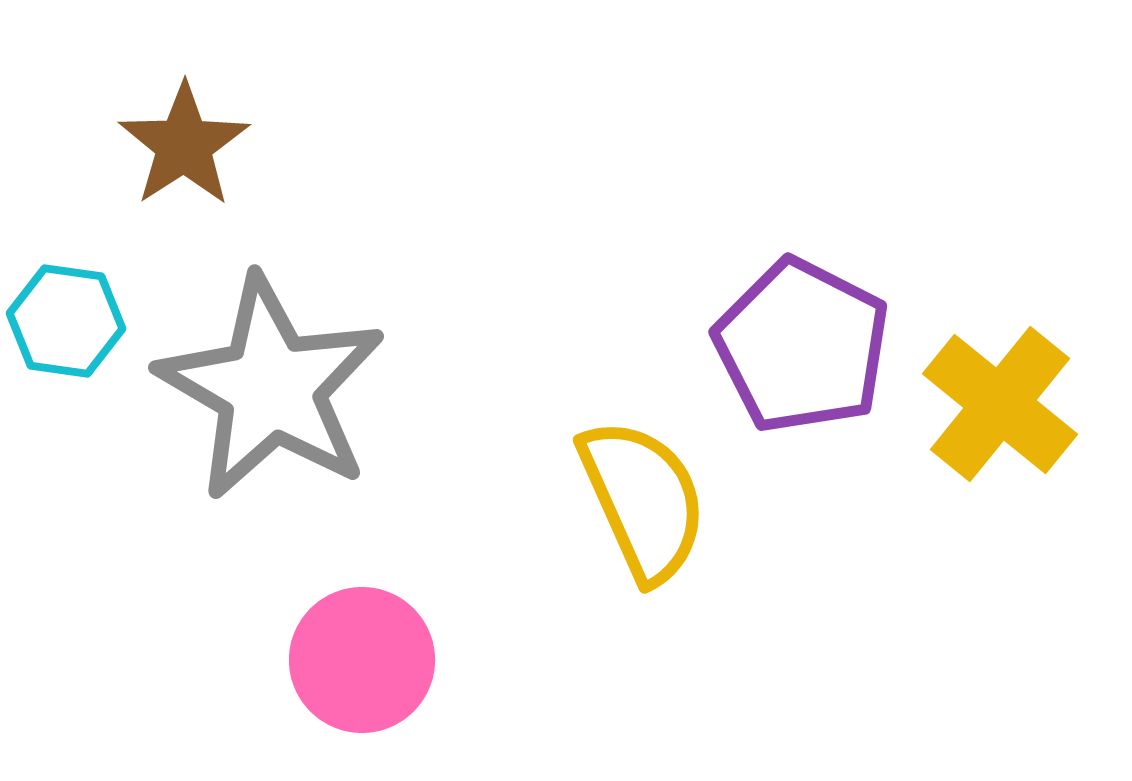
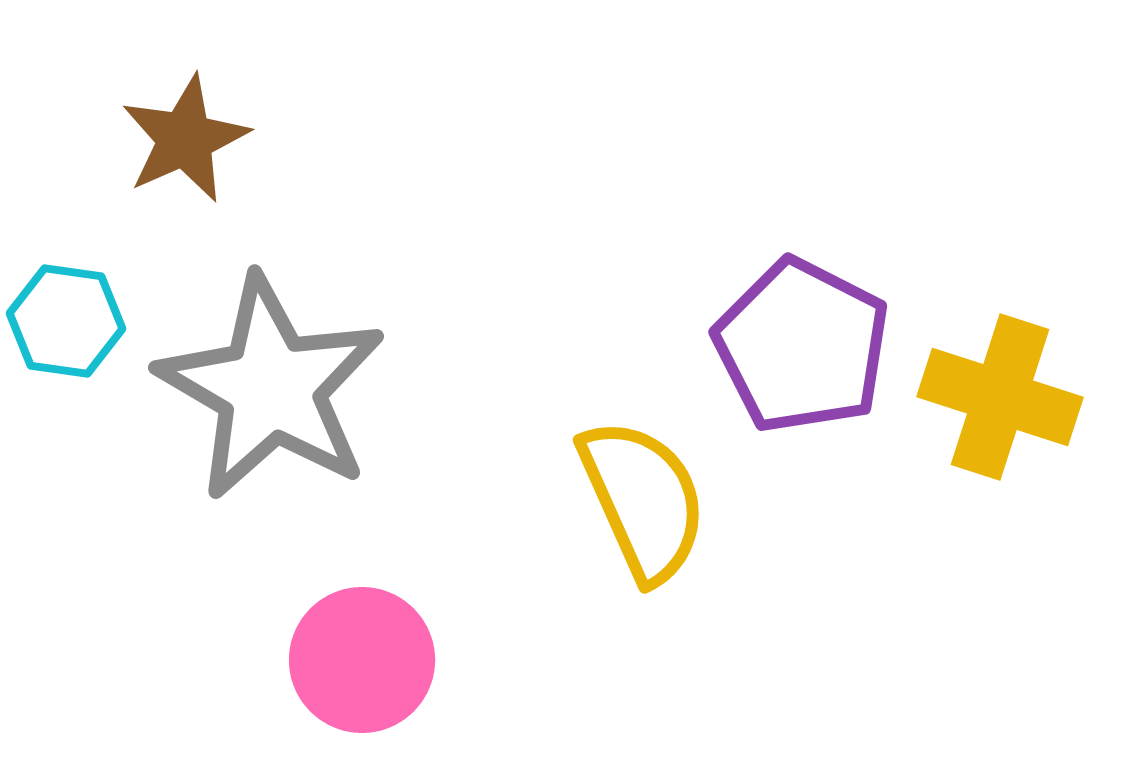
brown star: moved 1 px right, 6 px up; rotated 9 degrees clockwise
yellow cross: moved 7 px up; rotated 21 degrees counterclockwise
